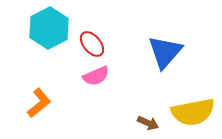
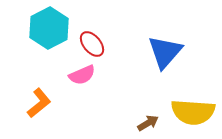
pink semicircle: moved 14 px left, 1 px up
yellow semicircle: rotated 15 degrees clockwise
brown arrow: rotated 55 degrees counterclockwise
